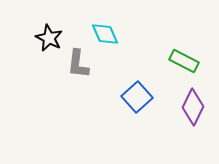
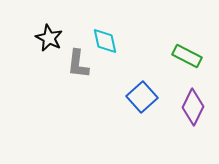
cyan diamond: moved 7 px down; rotated 12 degrees clockwise
green rectangle: moved 3 px right, 5 px up
blue square: moved 5 px right
